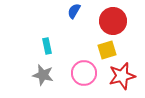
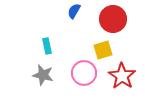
red circle: moved 2 px up
yellow square: moved 4 px left
red star: rotated 24 degrees counterclockwise
